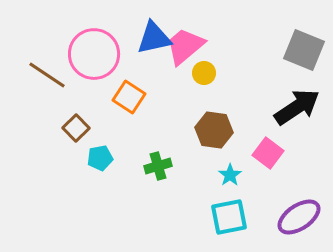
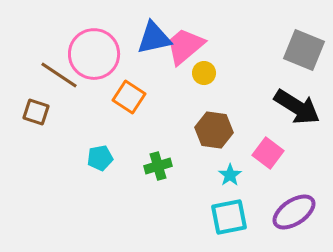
brown line: moved 12 px right
black arrow: rotated 66 degrees clockwise
brown square: moved 40 px left, 16 px up; rotated 28 degrees counterclockwise
purple ellipse: moved 5 px left, 5 px up
